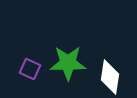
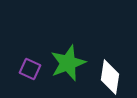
green star: rotated 21 degrees counterclockwise
